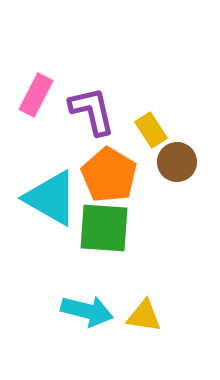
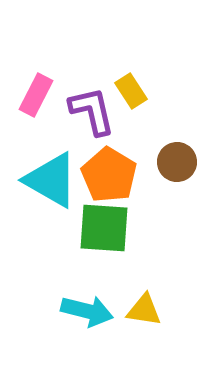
yellow rectangle: moved 20 px left, 39 px up
cyan triangle: moved 18 px up
yellow triangle: moved 6 px up
